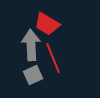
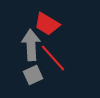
red line: rotated 20 degrees counterclockwise
